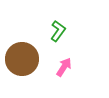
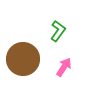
brown circle: moved 1 px right
